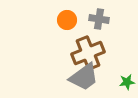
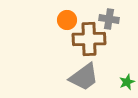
gray cross: moved 10 px right
brown cross: moved 1 px right, 14 px up; rotated 20 degrees clockwise
green star: rotated 14 degrees counterclockwise
